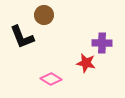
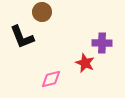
brown circle: moved 2 px left, 3 px up
red star: moved 1 px left; rotated 12 degrees clockwise
pink diamond: rotated 45 degrees counterclockwise
